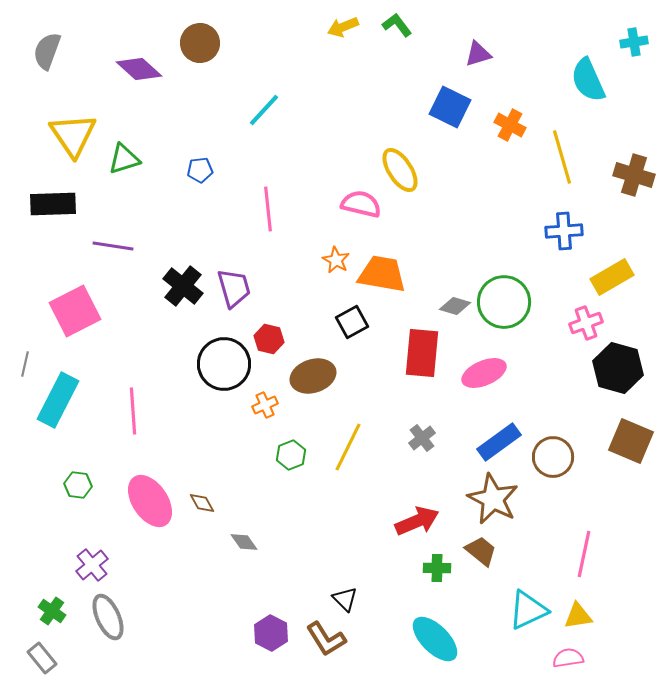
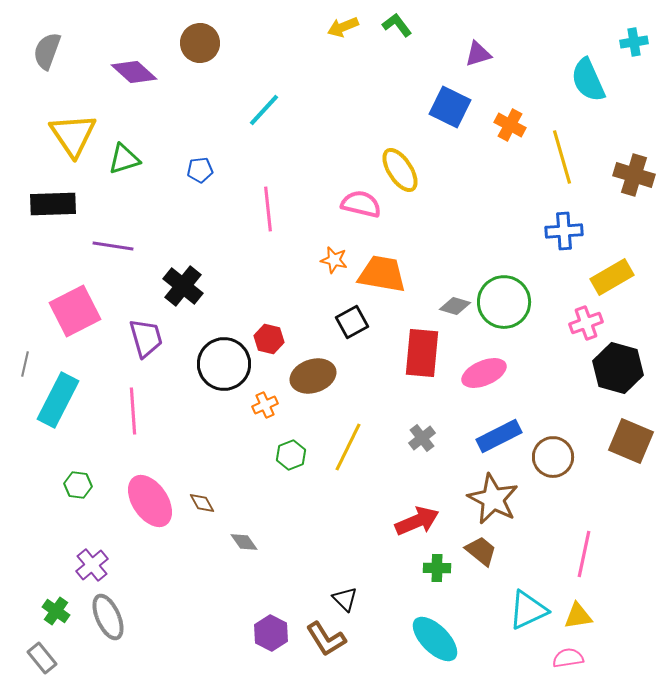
purple diamond at (139, 69): moved 5 px left, 3 px down
orange star at (336, 260): moved 2 px left; rotated 16 degrees counterclockwise
purple trapezoid at (234, 288): moved 88 px left, 50 px down
blue rectangle at (499, 442): moved 6 px up; rotated 9 degrees clockwise
green cross at (52, 611): moved 4 px right
